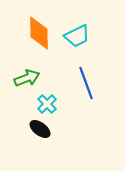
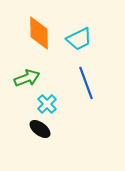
cyan trapezoid: moved 2 px right, 3 px down
